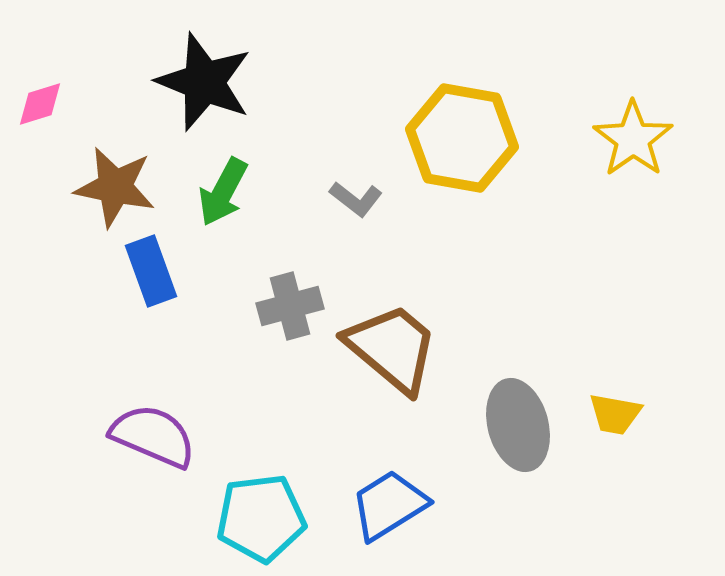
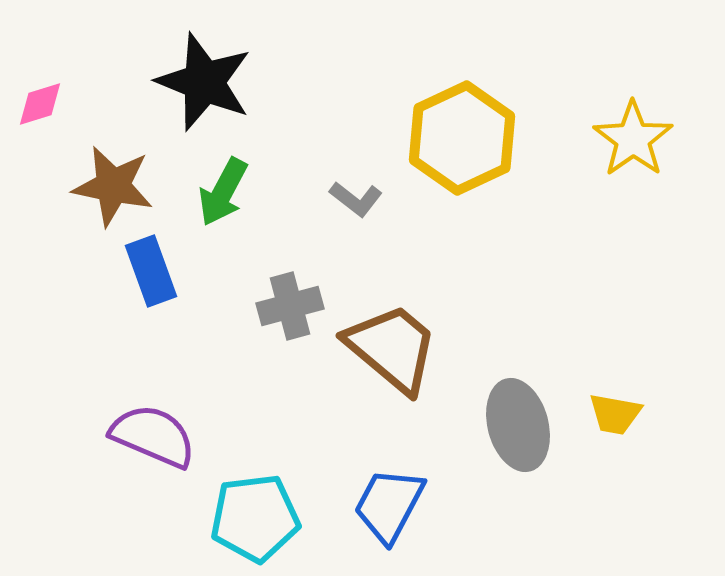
yellow hexagon: rotated 25 degrees clockwise
brown star: moved 2 px left, 1 px up
blue trapezoid: rotated 30 degrees counterclockwise
cyan pentagon: moved 6 px left
